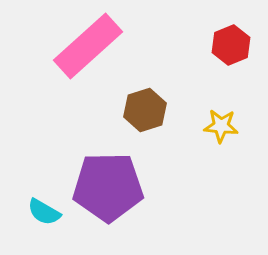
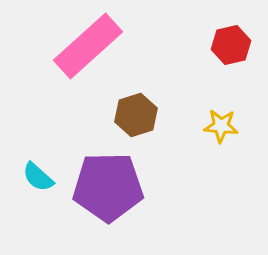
red hexagon: rotated 9 degrees clockwise
brown hexagon: moved 9 px left, 5 px down
cyan semicircle: moved 6 px left, 35 px up; rotated 12 degrees clockwise
